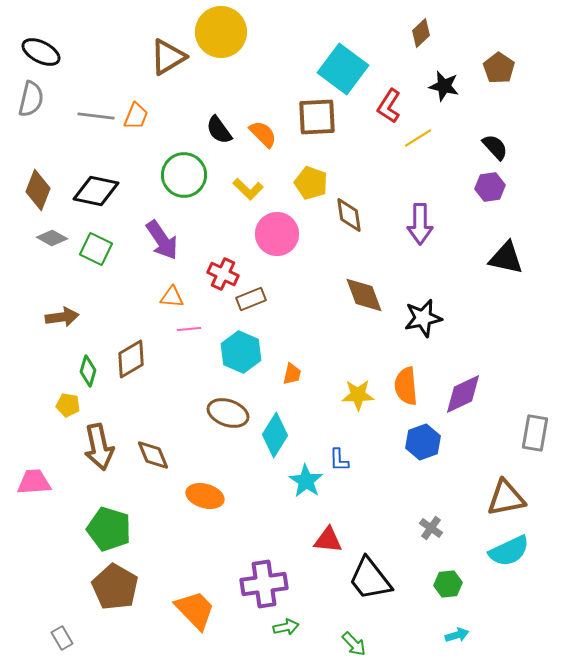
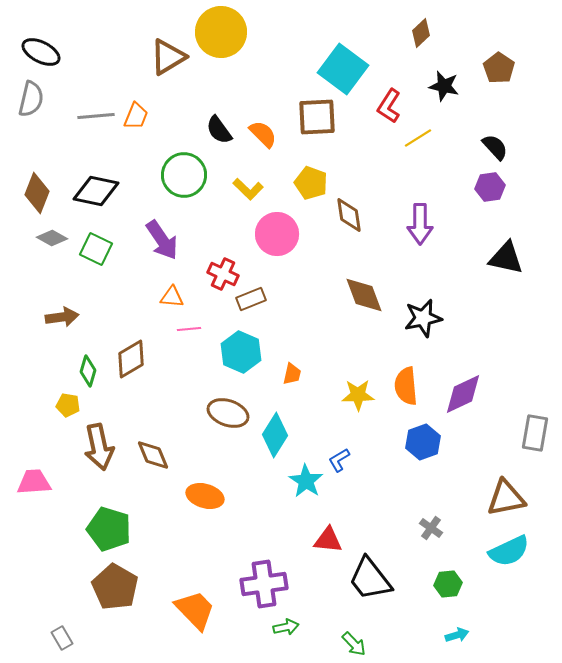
gray line at (96, 116): rotated 12 degrees counterclockwise
brown diamond at (38, 190): moved 1 px left, 3 px down
blue L-shape at (339, 460): rotated 60 degrees clockwise
